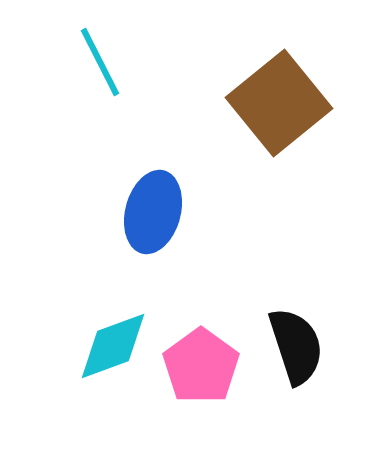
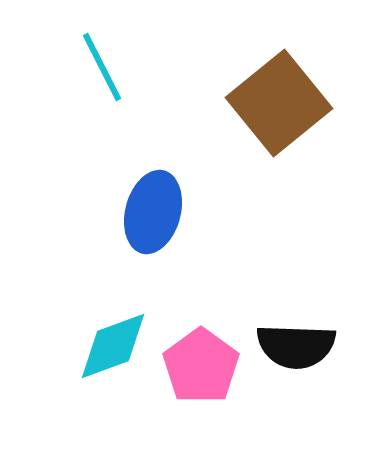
cyan line: moved 2 px right, 5 px down
black semicircle: rotated 110 degrees clockwise
